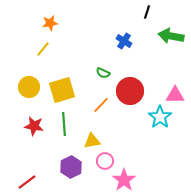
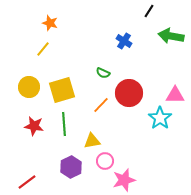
black line: moved 2 px right, 1 px up; rotated 16 degrees clockwise
orange star: rotated 28 degrees clockwise
red circle: moved 1 px left, 2 px down
cyan star: moved 1 px down
pink star: rotated 20 degrees clockwise
